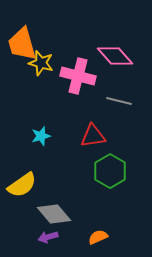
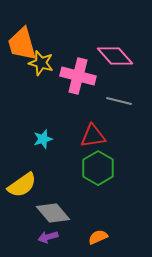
cyan star: moved 2 px right, 3 px down
green hexagon: moved 12 px left, 3 px up
gray diamond: moved 1 px left, 1 px up
